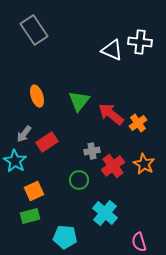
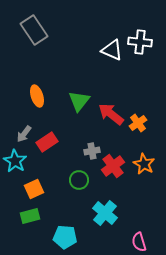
orange square: moved 2 px up
